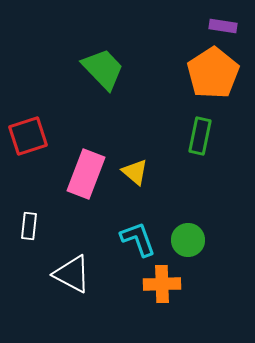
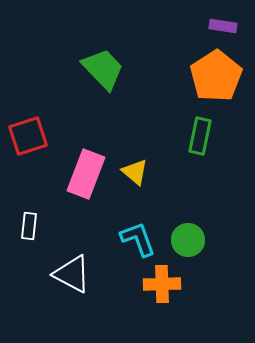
orange pentagon: moved 3 px right, 3 px down
